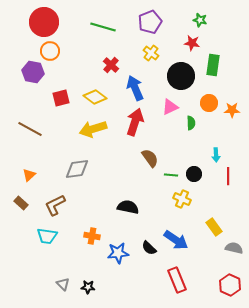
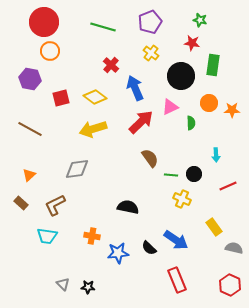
purple hexagon at (33, 72): moved 3 px left, 7 px down
red arrow at (135, 122): moved 6 px right; rotated 28 degrees clockwise
red line at (228, 176): moved 10 px down; rotated 66 degrees clockwise
